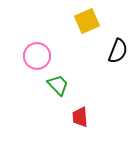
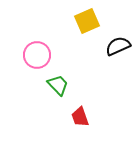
black semicircle: moved 5 px up; rotated 135 degrees counterclockwise
pink circle: moved 1 px up
red trapezoid: rotated 15 degrees counterclockwise
